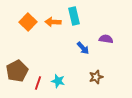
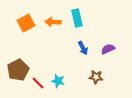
cyan rectangle: moved 3 px right, 2 px down
orange square: moved 2 px left, 1 px down; rotated 18 degrees clockwise
purple semicircle: moved 2 px right, 10 px down; rotated 32 degrees counterclockwise
blue arrow: rotated 16 degrees clockwise
brown pentagon: moved 1 px right, 1 px up
brown star: rotated 24 degrees clockwise
red line: rotated 64 degrees counterclockwise
